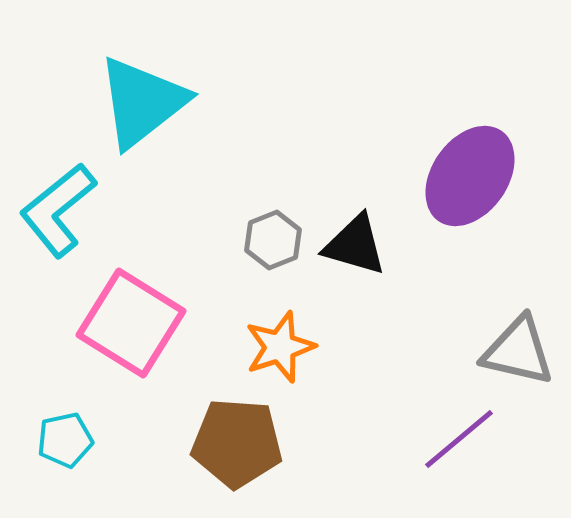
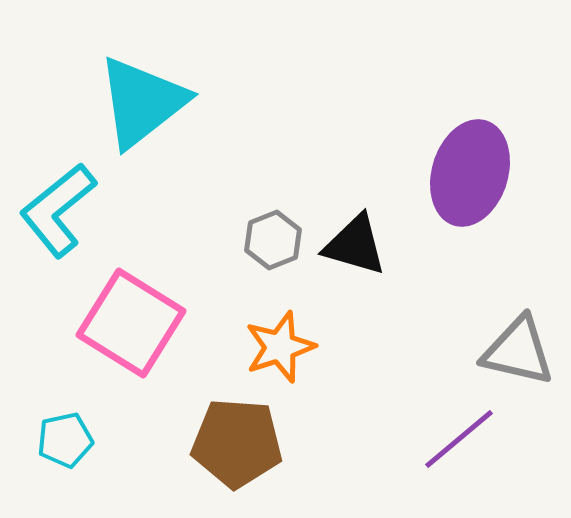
purple ellipse: moved 3 px up; rotated 18 degrees counterclockwise
